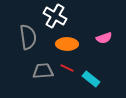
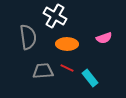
cyan rectangle: moved 1 px left, 1 px up; rotated 12 degrees clockwise
